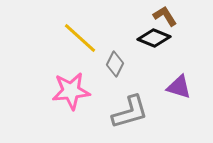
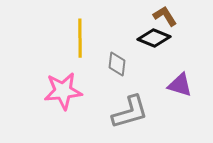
yellow line: rotated 48 degrees clockwise
gray diamond: moved 2 px right; rotated 20 degrees counterclockwise
purple triangle: moved 1 px right, 2 px up
pink star: moved 8 px left
